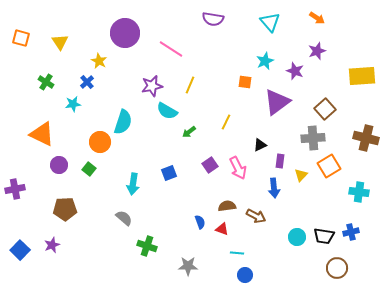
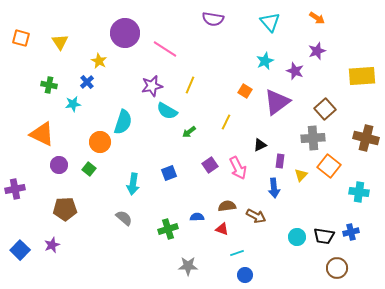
pink line at (171, 49): moved 6 px left
green cross at (46, 82): moved 3 px right, 3 px down; rotated 21 degrees counterclockwise
orange square at (245, 82): moved 9 px down; rotated 24 degrees clockwise
orange square at (329, 166): rotated 20 degrees counterclockwise
blue semicircle at (200, 222): moved 3 px left, 5 px up; rotated 72 degrees counterclockwise
green cross at (147, 246): moved 21 px right, 17 px up; rotated 36 degrees counterclockwise
cyan line at (237, 253): rotated 24 degrees counterclockwise
